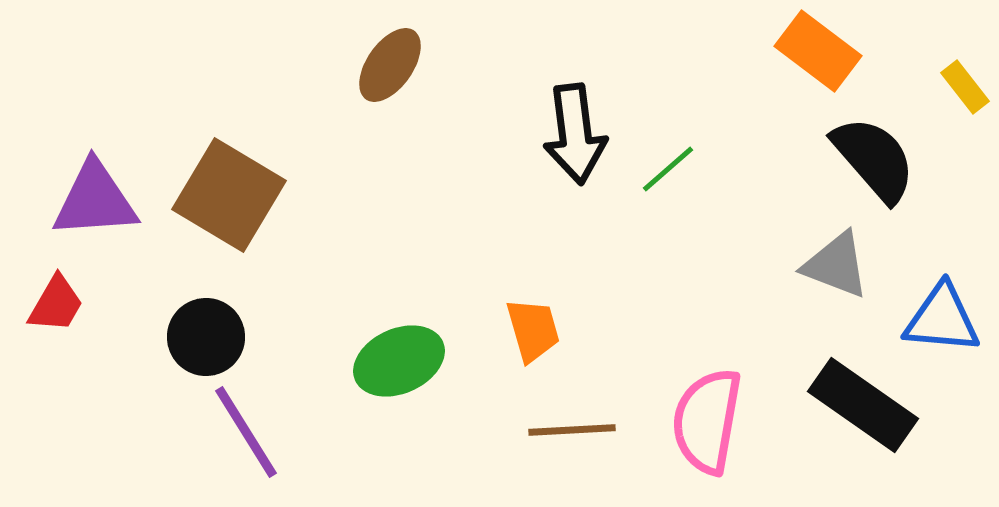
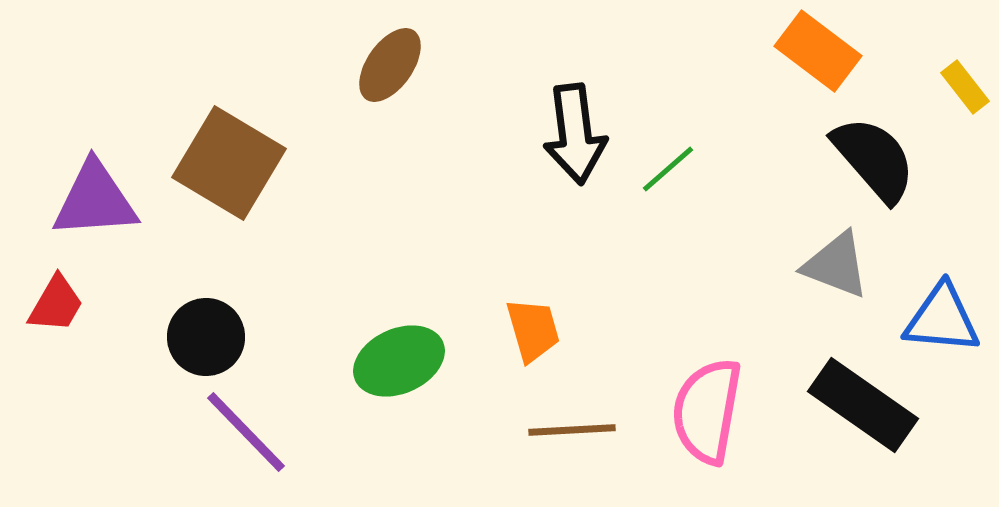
brown square: moved 32 px up
pink semicircle: moved 10 px up
purple line: rotated 12 degrees counterclockwise
